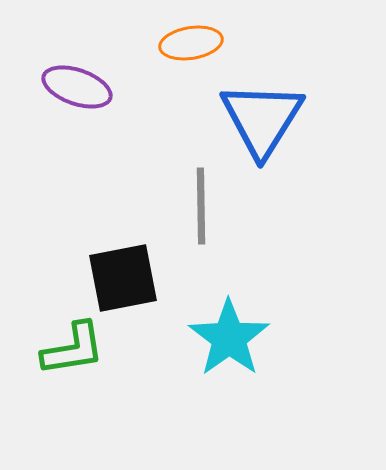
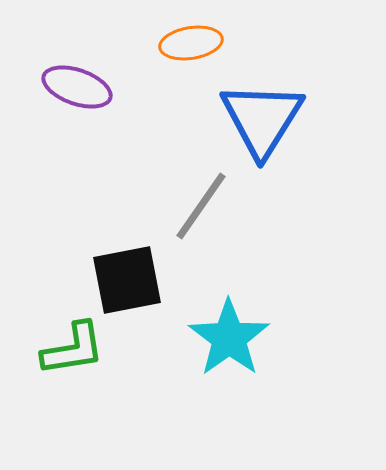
gray line: rotated 36 degrees clockwise
black square: moved 4 px right, 2 px down
